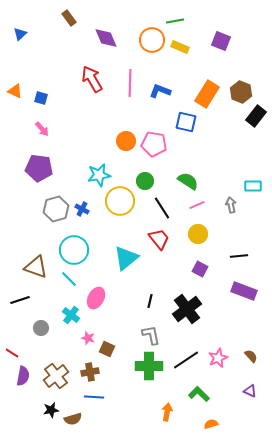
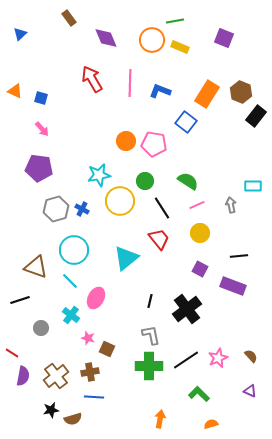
purple square at (221, 41): moved 3 px right, 3 px up
blue square at (186, 122): rotated 25 degrees clockwise
yellow circle at (198, 234): moved 2 px right, 1 px up
cyan line at (69, 279): moved 1 px right, 2 px down
purple rectangle at (244, 291): moved 11 px left, 5 px up
orange arrow at (167, 412): moved 7 px left, 7 px down
